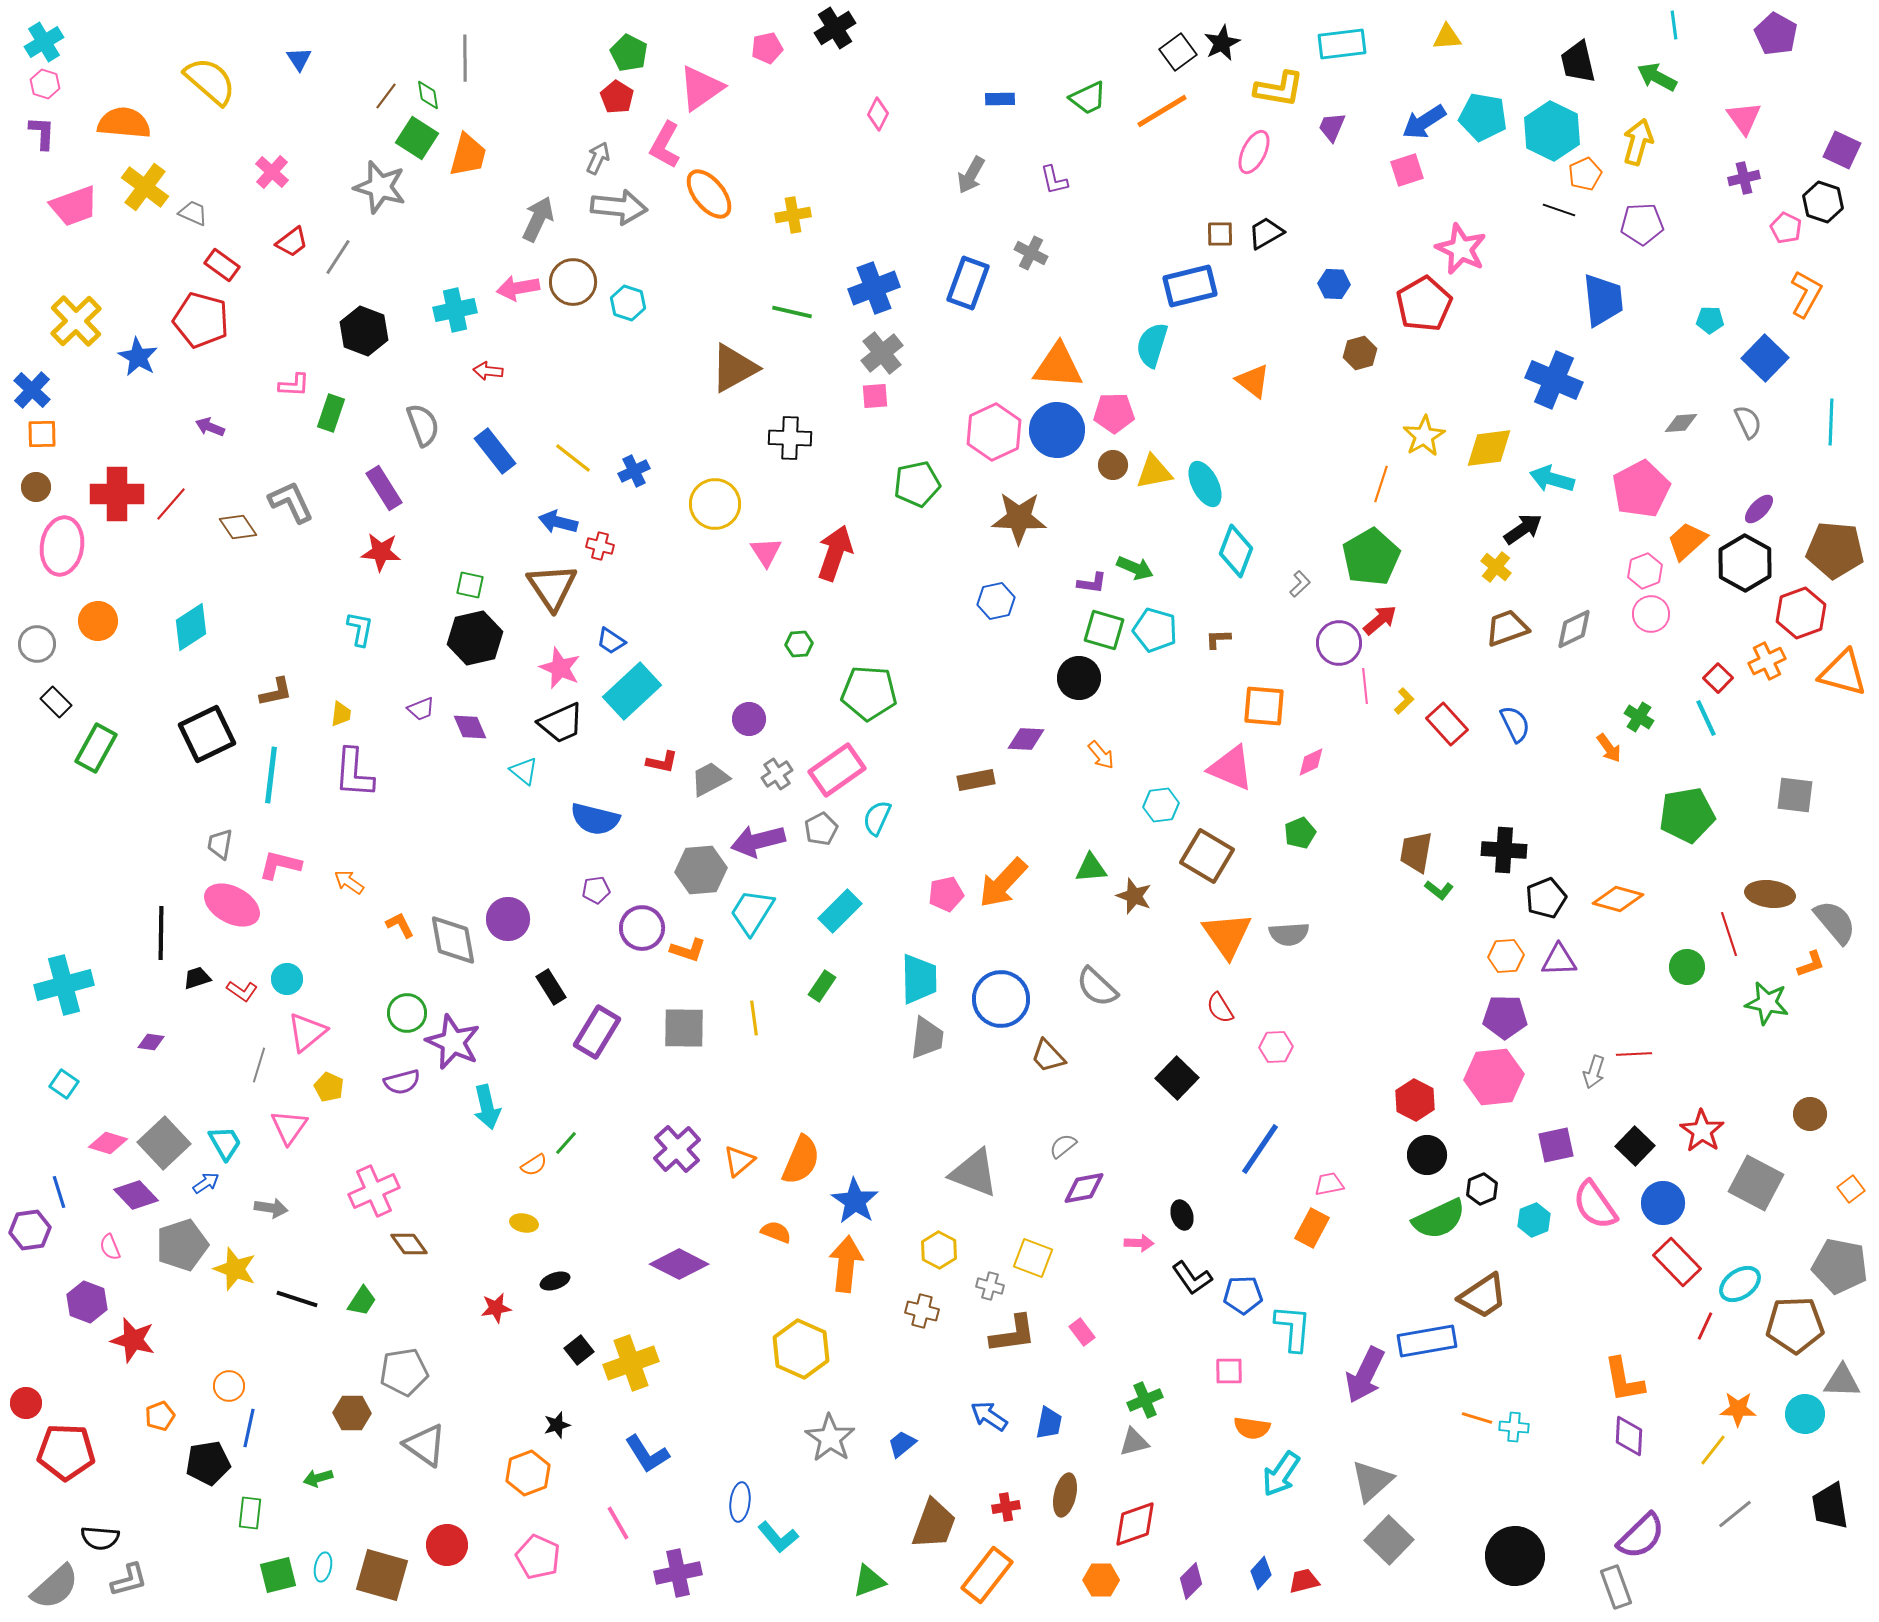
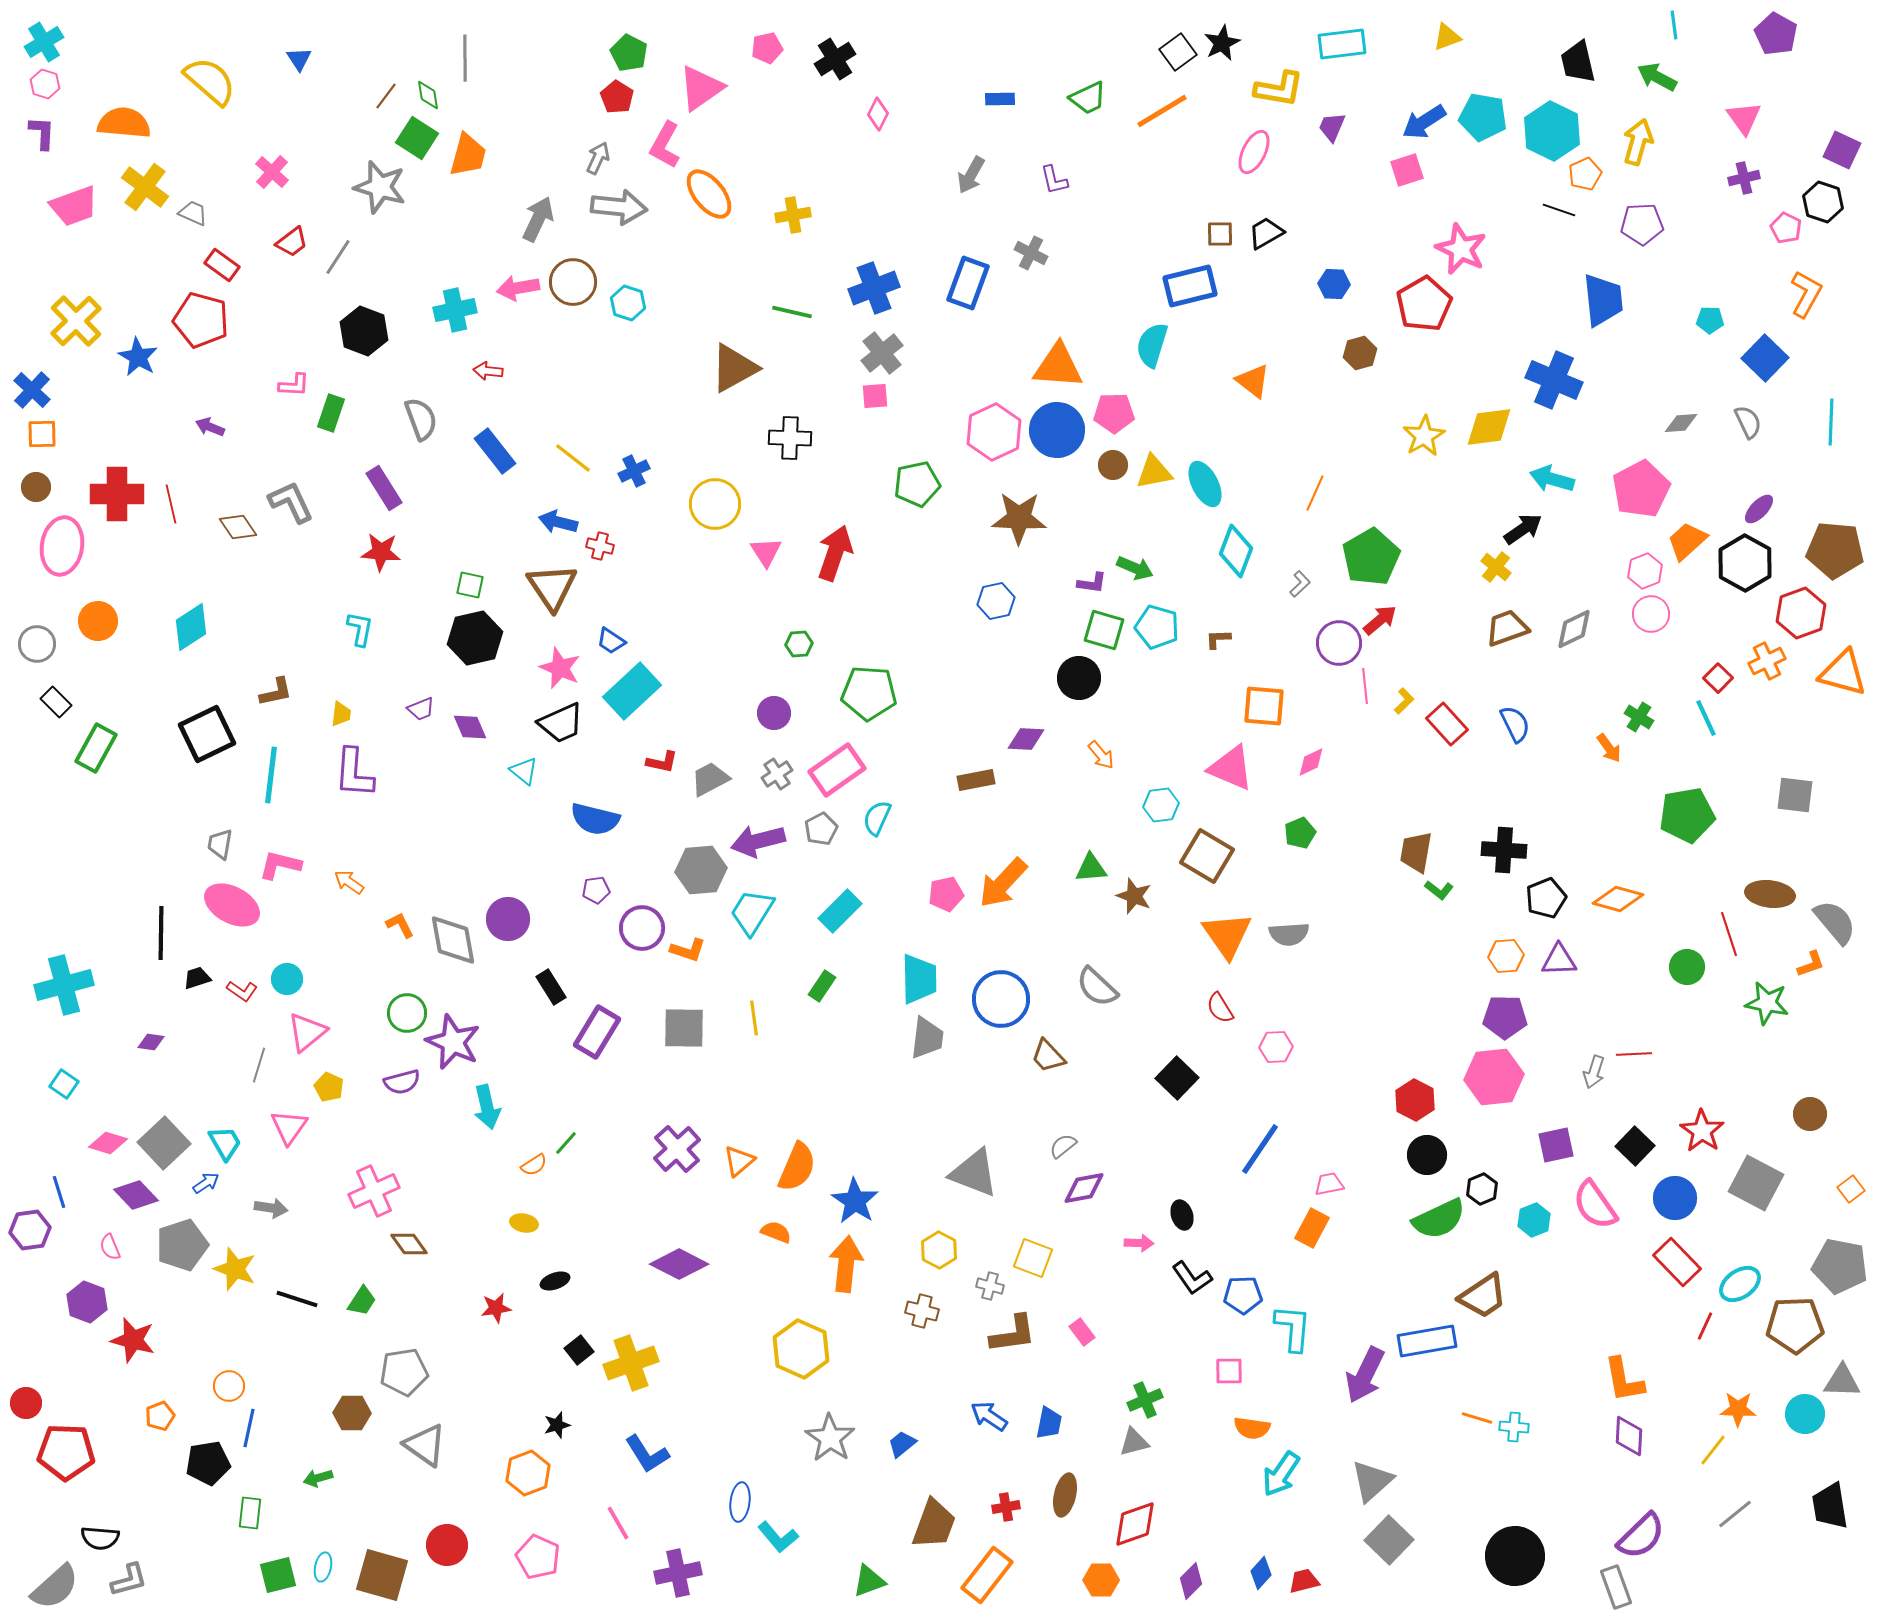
black cross at (835, 28): moved 31 px down
yellow triangle at (1447, 37): rotated 16 degrees counterclockwise
gray semicircle at (423, 425): moved 2 px left, 6 px up
yellow diamond at (1489, 448): moved 21 px up
orange line at (1381, 484): moved 66 px left, 9 px down; rotated 6 degrees clockwise
red line at (171, 504): rotated 54 degrees counterclockwise
cyan pentagon at (1155, 630): moved 2 px right, 3 px up
purple circle at (749, 719): moved 25 px right, 6 px up
orange semicircle at (801, 1160): moved 4 px left, 7 px down
blue circle at (1663, 1203): moved 12 px right, 5 px up
